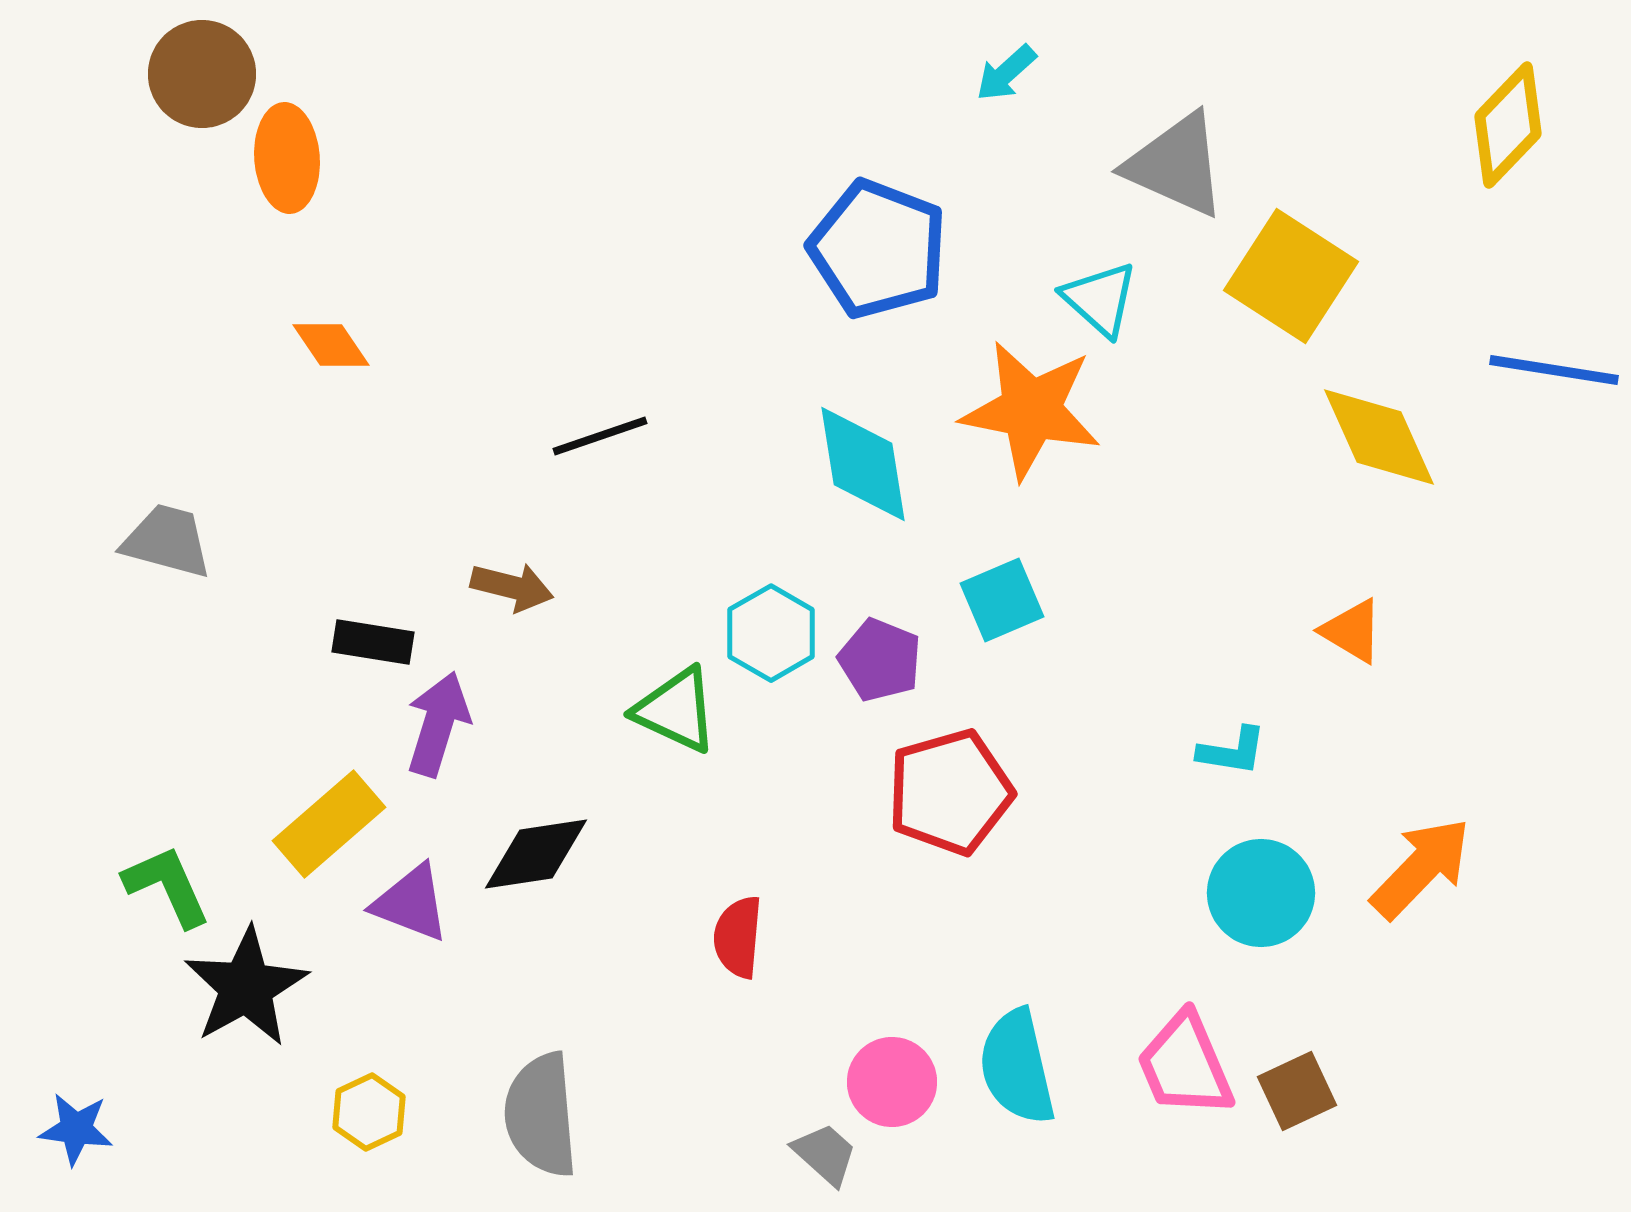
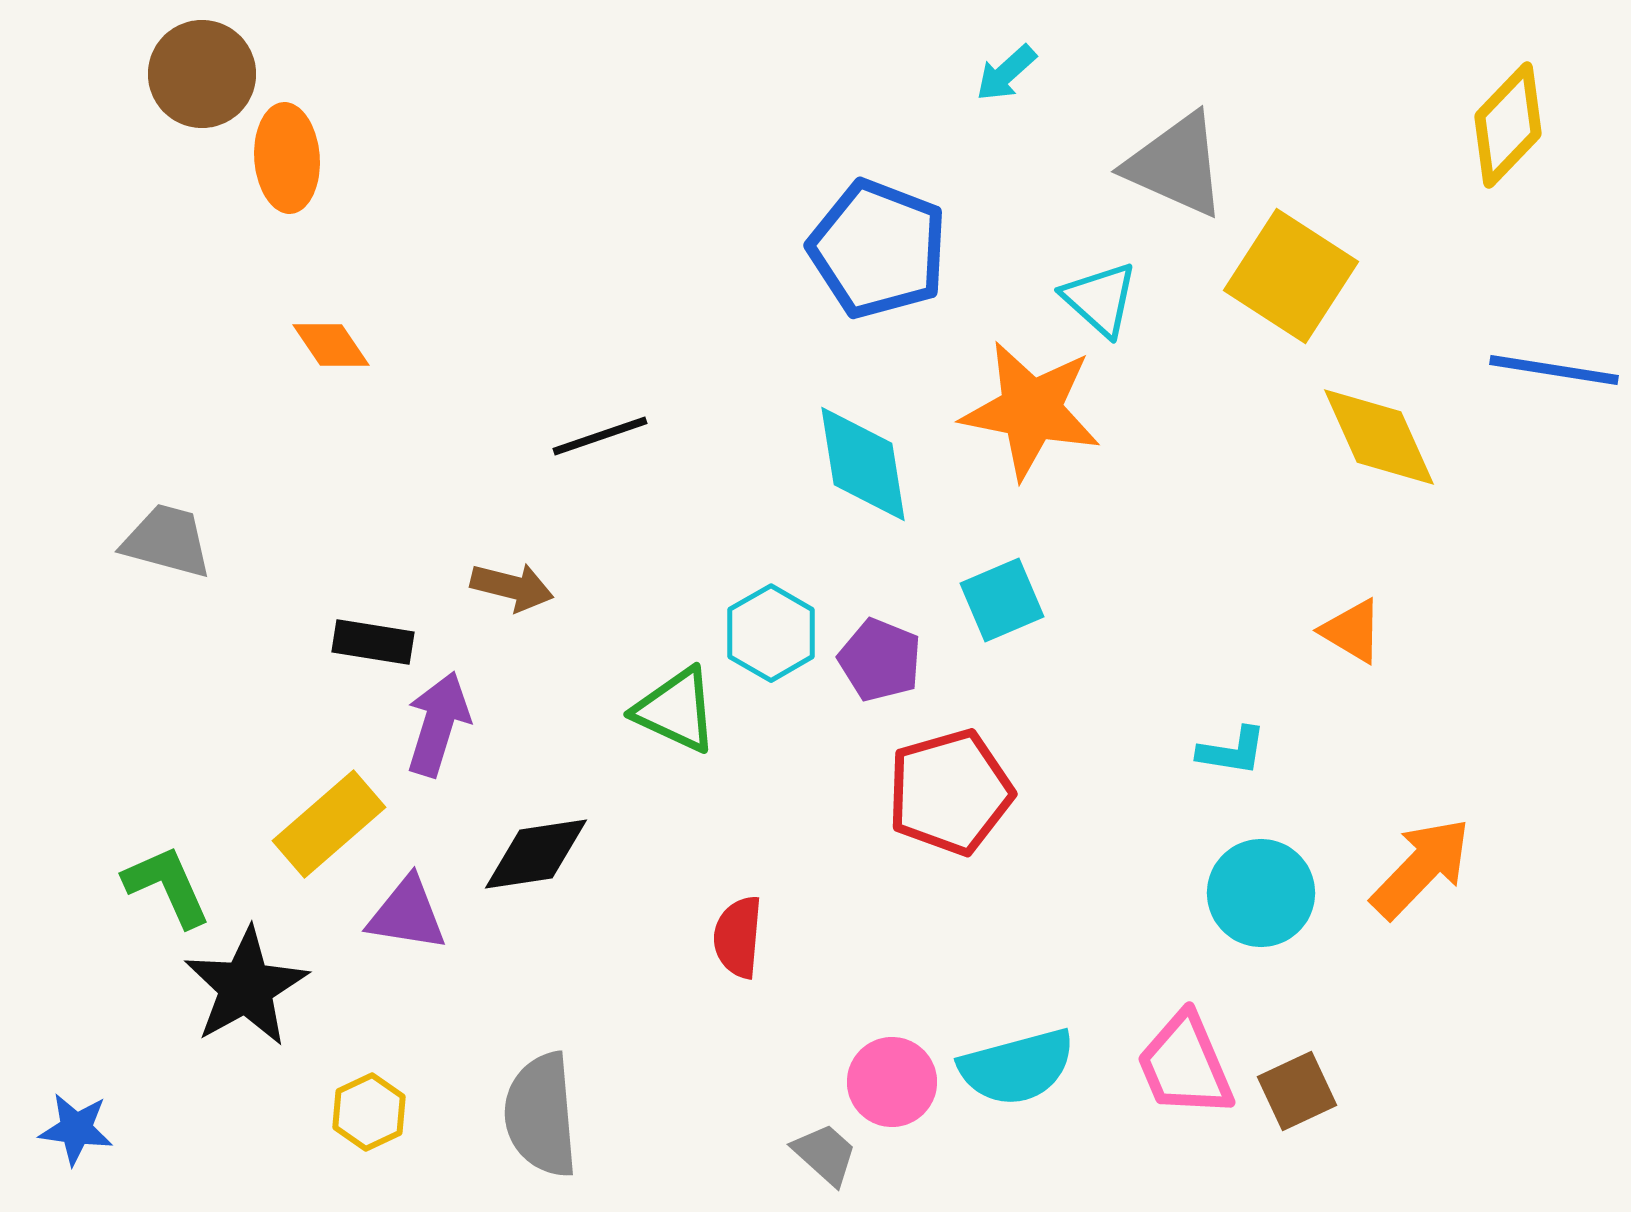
purple triangle at (411, 903): moved 4 px left, 11 px down; rotated 12 degrees counterclockwise
cyan semicircle at (1017, 1067): rotated 92 degrees counterclockwise
